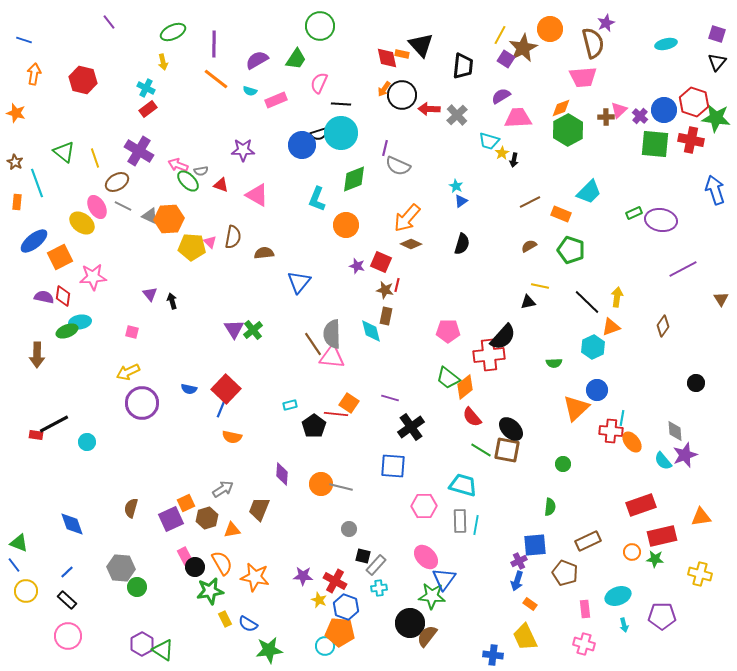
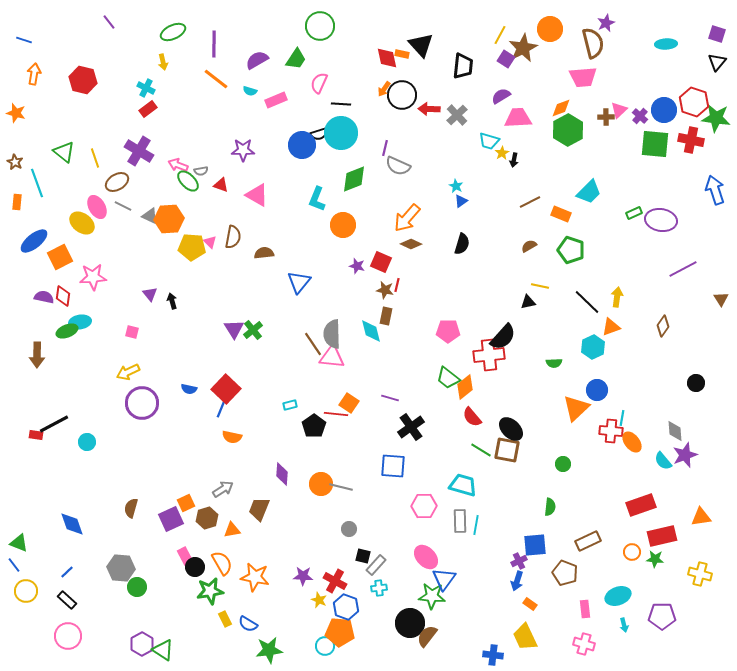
cyan ellipse at (666, 44): rotated 10 degrees clockwise
orange circle at (346, 225): moved 3 px left
